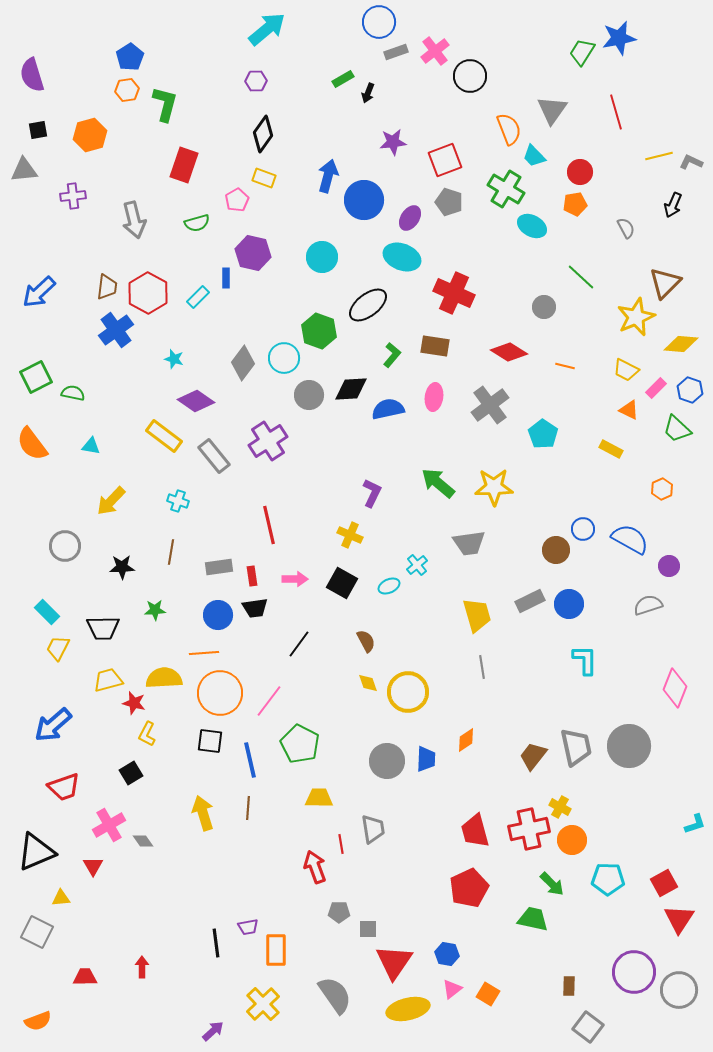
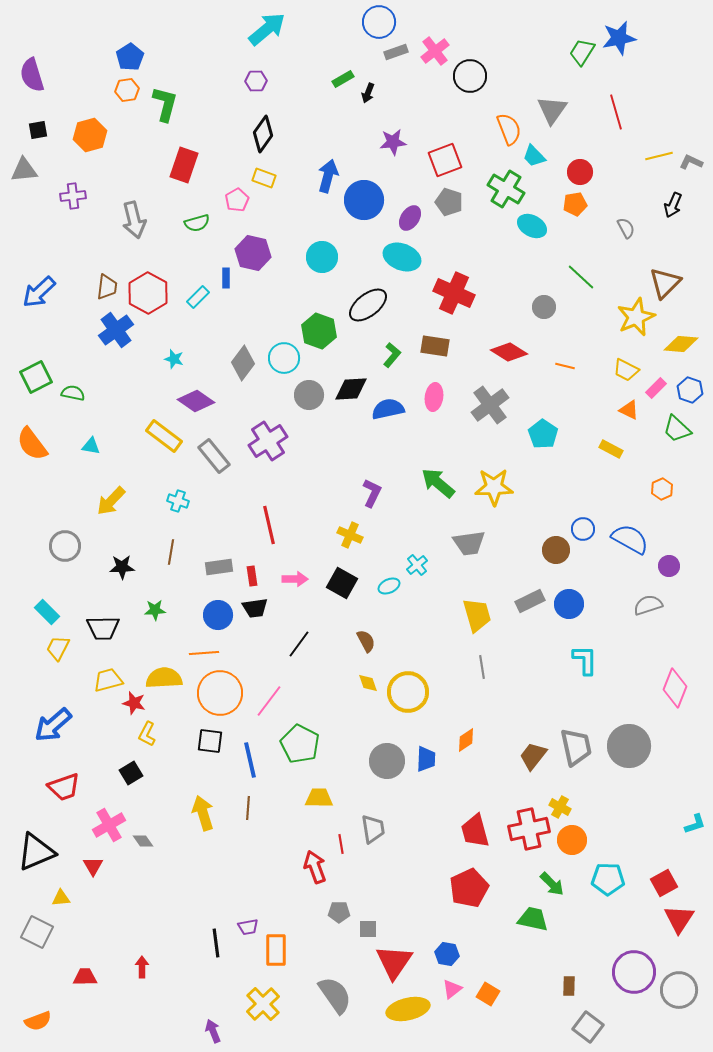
purple arrow at (213, 1031): rotated 70 degrees counterclockwise
